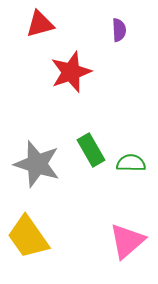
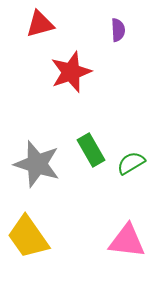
purple semicircle: moved 1 px left
green semicircle: rotated 32 degrees counterclockwise
pink triangle: rotated 48 degrees clockwise
